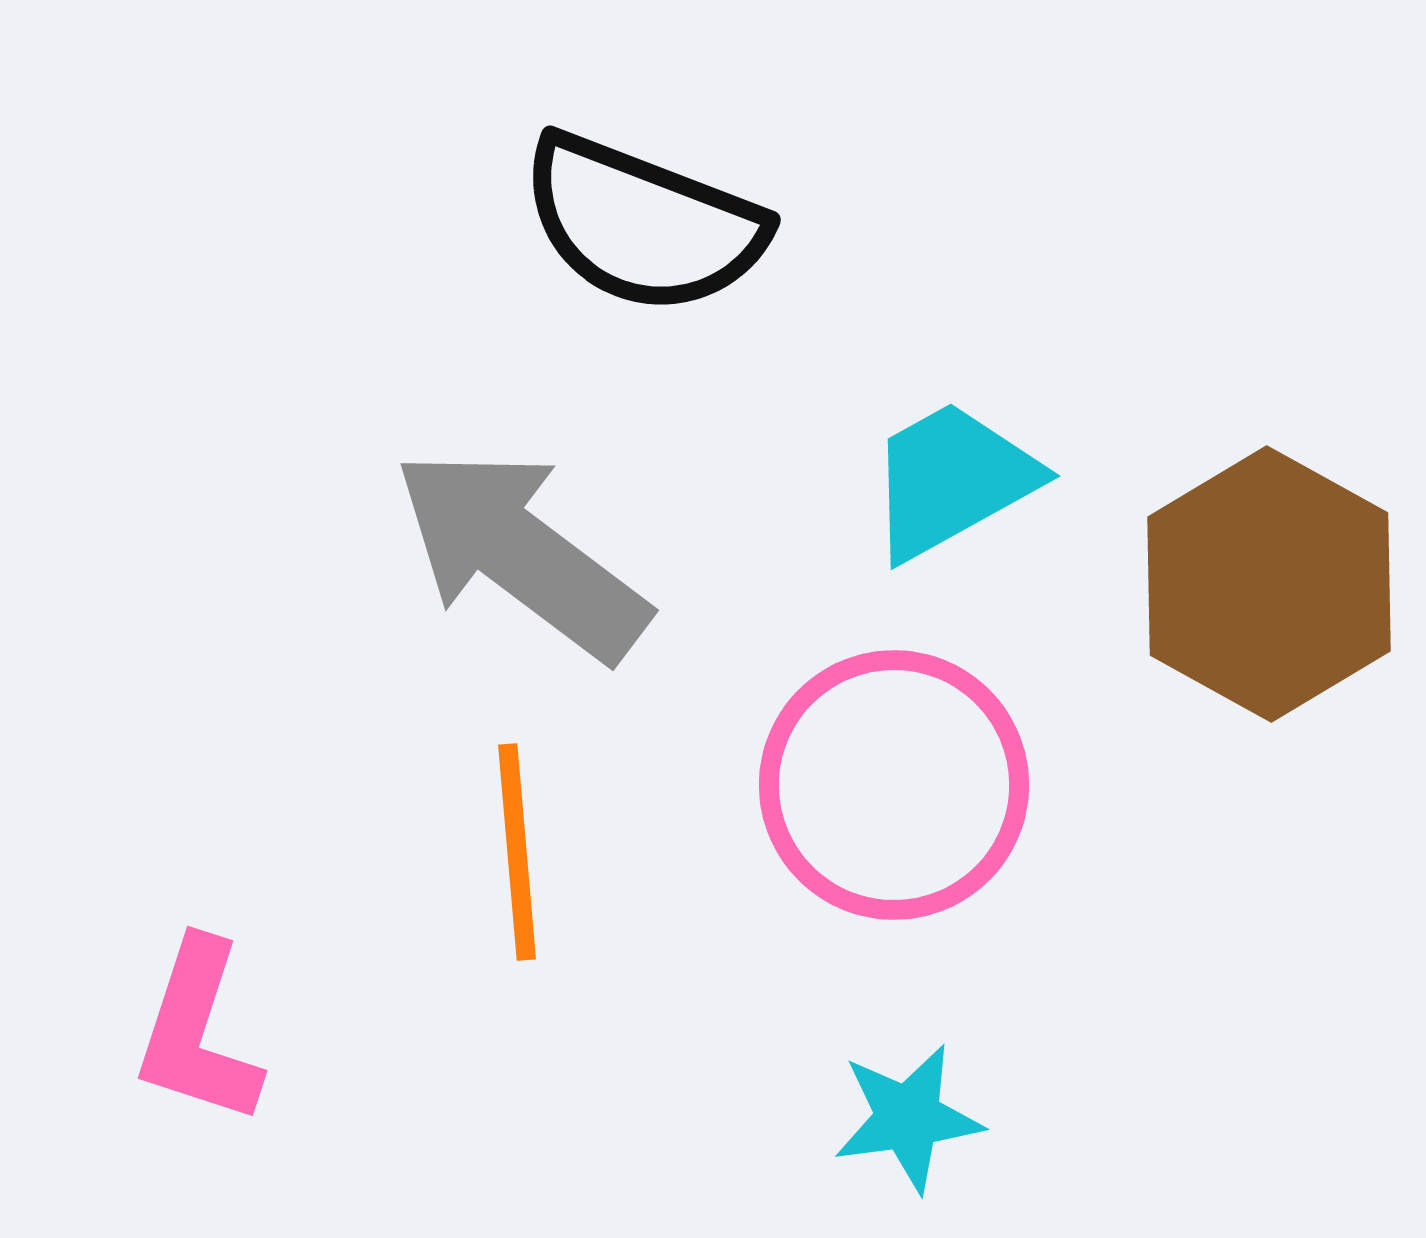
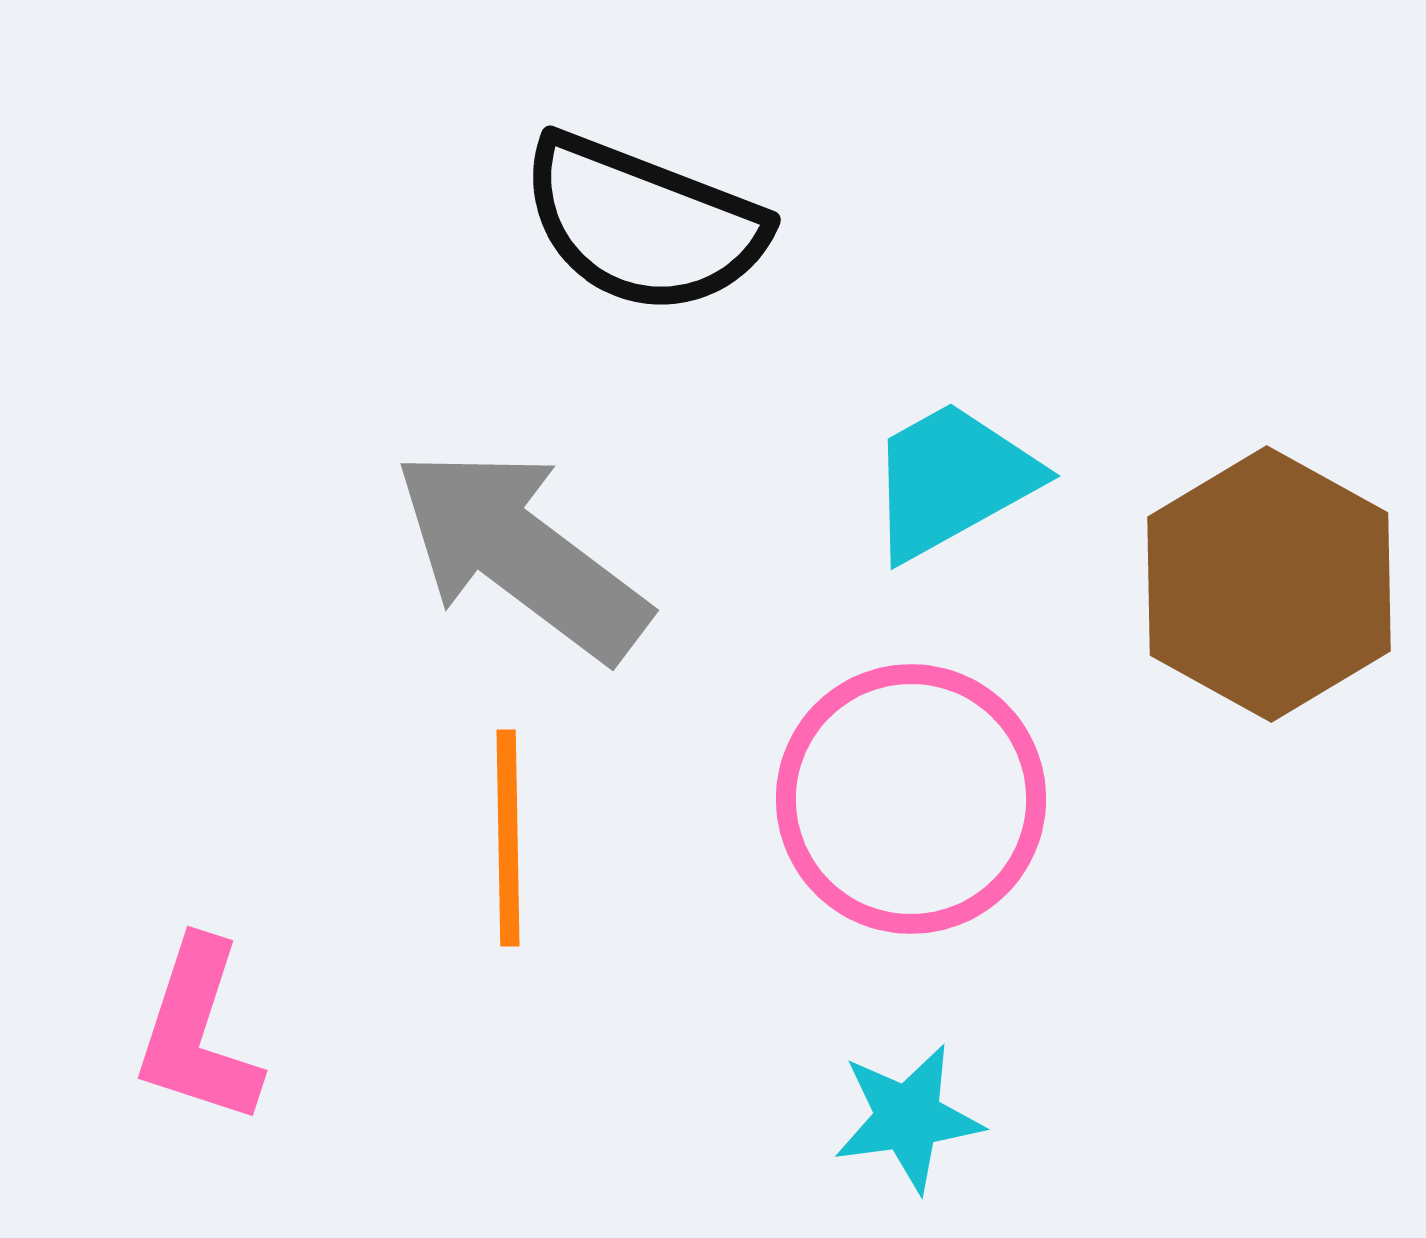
pink circle: moved 17 px right, 14 px down
orange line: moved 9 px left, 14 px up; rotated 4 degrees clockwise
